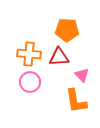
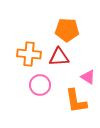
pink triangle: moved 6 px right, 2 px down; rotated 14 degrees counterclockwise
pink circle: moved 10 px right, 3 px down
